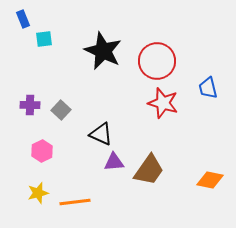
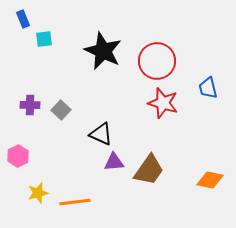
pink hexagon: moved 24 px left, 5 px down
